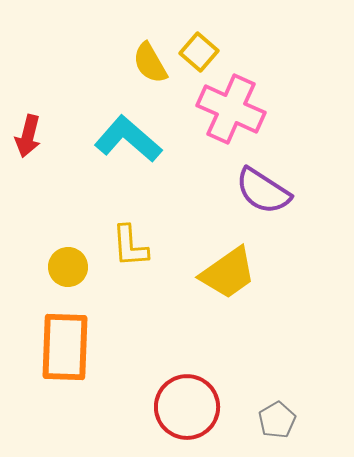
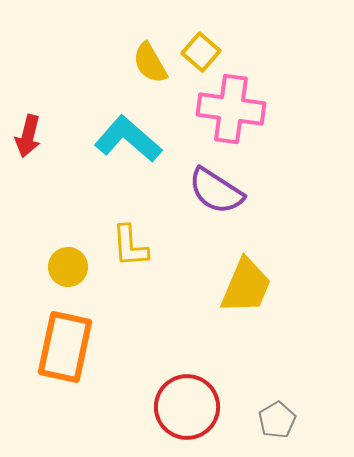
yellow square: moved 2 px right
pink cross: rotated 16 degrees counterclockwise
purple semicircle: moved 47 px left
yellow trapezoid: moved 18 px right, 13 px down; rotated 32 degrees counterclockwise
orange rectangle: rotated 10 degrees clockwise
